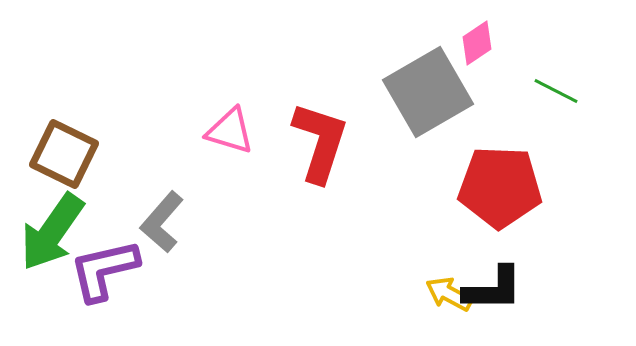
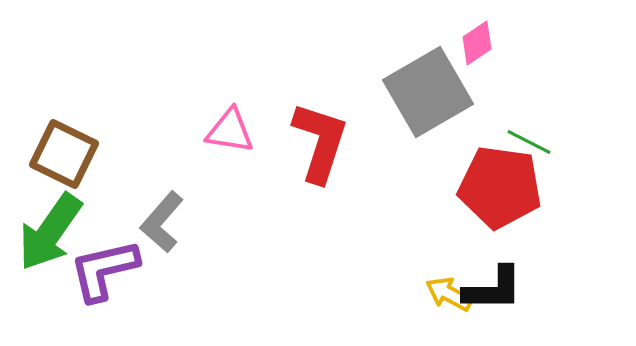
green line: moved 27 px left, 51 px down
pink triangle: rotated 8 degrees counterclockwise
red pentagon: rotated 6 degrees clockwise
green arrow: moved 2 px left
